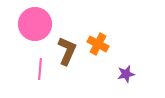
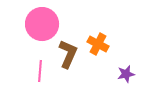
pink circle: moved 7 px right
brown L-shape: moved 1 px right, 3 px down
pink line: moved 2 px down
